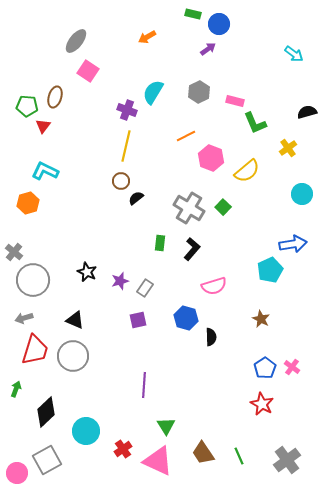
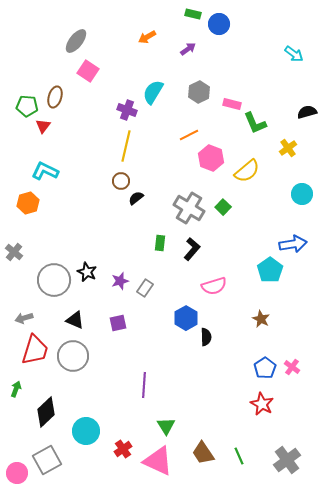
purple arrow at (208, 49): moved 20 px left
pink rectangle at (235, 101): moved 3 px left, 3 px down
orange line at (186, 136): moved 3 px right, 1 px up
cyan pentagon at (270, 270): rotated 10 degrees counterclockwise
gray circle at (33, 280): moved 21 px right
blue hexagon at (186, 318): rotated 15 degrees clockwise
purple square at (138, 320): moved 20 px left, 3 px down
black semicircle at (211, 337): moved 5 px left
